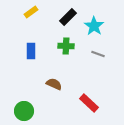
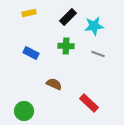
yellow rectangle: moved 2 px left, 1 px down; rotated 24 degrees clockwise
cyan star: rotated 30 degrees clockwise
blue rectangle: moved 2 px down; rotated 63 degrees counterclockwise
